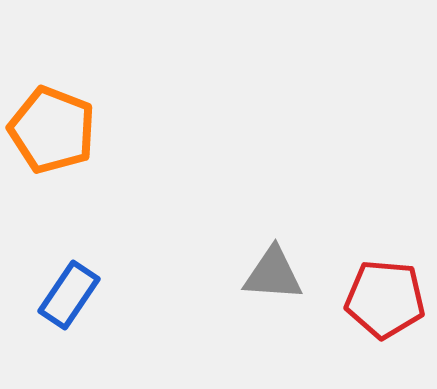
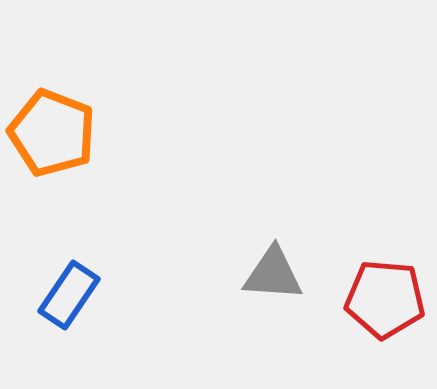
orange pentagon: moved 3 px down
